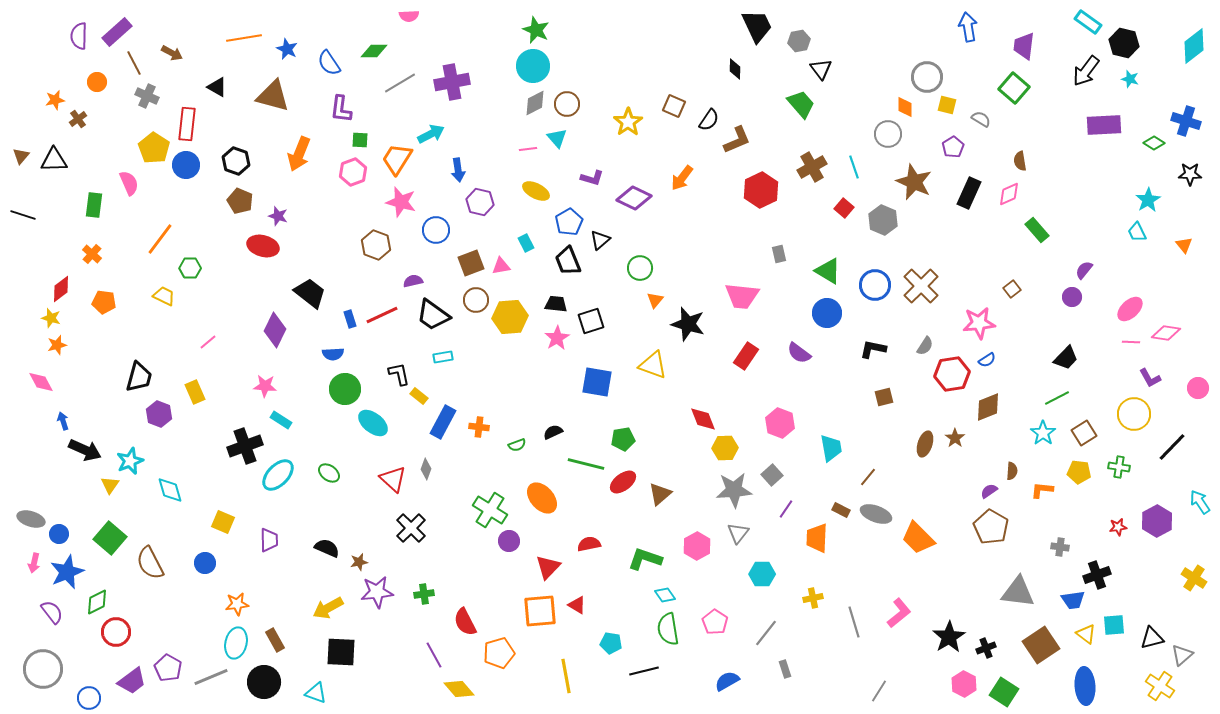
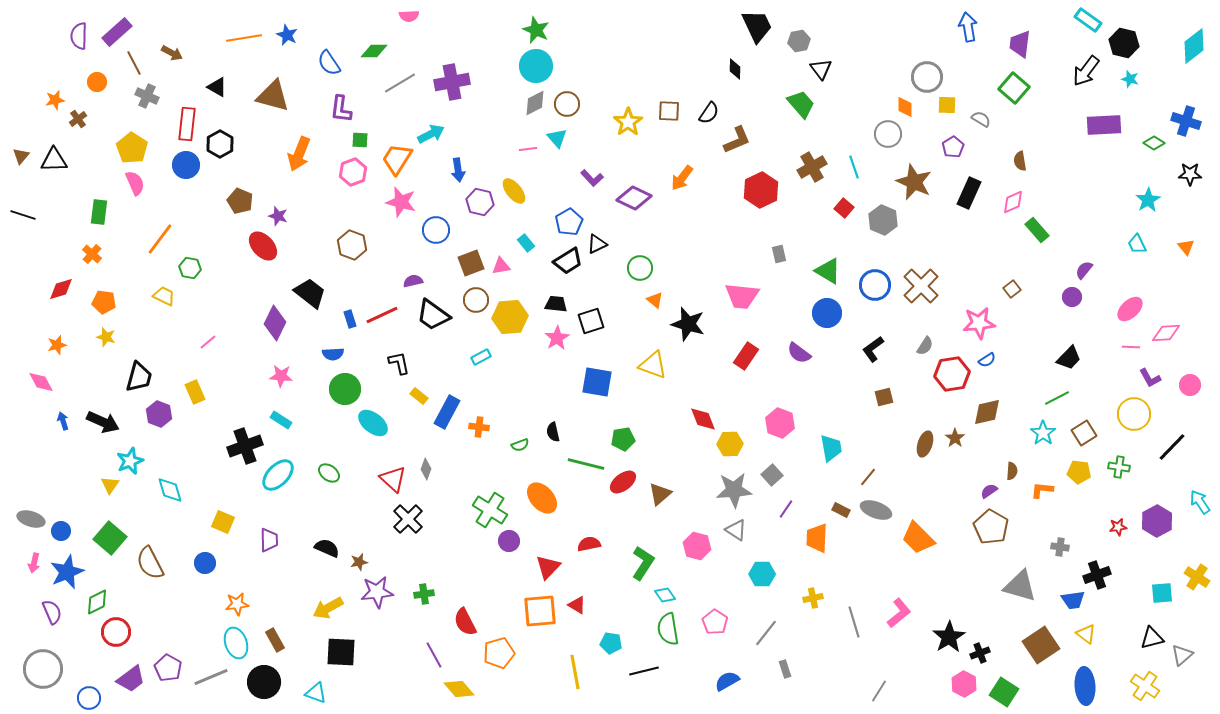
cyan rectangle at (1088, 22): moved 2 px up
purple trapezoid at (1024, 46): moved 4 px left, 2 px up
blue star at (287, 49): moved 14 px up
cyan circle at (533, 66): moved 3 px right
yellow square at (947, 105): rotated 12 degrees counterclockwise
brown square at (674, 106): moved 5 px left, 5 px down; rotated 20 degrees counterclockwise
black semicircle at (709, 120): moved 7 px up
yellow pentagon at (154, 148): moved 22 px left
black hexagon at (236, 161): moved 16 px left, 17 px up; rotated 12 degrees clockwise
purple L-shape at (592, 178): rotated 30 degrees clockwise
pink semicircle at (129, 183): moved 6 px right
yellow ellipse at (536, 191): moved 22 px left; rotated 24 degrees clockwise
pink diamond at (1009, 194): moved 4 px right, 8 px down
green rectangle at (94, 205): moved 5 px right, 7 px down
cyan trapezoid at (1137, 232): moved 12 px down
black triangle at (600, 240): moved 3 px left, 4 px down; rotated 15 degrees clockwise
cyan rectangle at (526, 243): rotated 12 degrees counterclockwise
brown hexagon at (376, 245): moved 24 px left
orange triangle at (1184, 245): moved 2 px right, 2 px down
red ellipse at (263, 246): rotated 32 degrees clockwise
black trapezoid at (568, 261): rotated 100 degrees counterclockwise
green hexagon at (190, 268): rotated 10 degrees clockwise
red diamond at (61, 289): rotated 20 degrees clockwise
orange triangle at (655, 300): rotated 30 degrees counterclockwise
yellow star at (51, 318): moved 55 px right, 19 px down
purple diamond at (275, 330): moved 7 px up
pink diamond at (1166, 333): rotated 12 degrees counterclockwise
pink line at (1131, 342): moved 5 px down
black L-shape at (873, 349): rotated 48 degrees counterclockwise
cyan rectangle at (443, 357): moved 38 px right; rotated 18 degrees counterclockwise
black trapezoid at (1066, 358): moved 3 px right
black L-shape at (399, 374): moved 11 px up
pink star at (265, 386): moved 16 px right, 10 px up
pink circle at (1198, 388): moved 8 px left, 3 px up
brown diamond at (988, 407): moved 1 px left, 5 px down; rotated 8 degrees clockwise
blue rectangle at (443, 422): moved 4 px right, 10 px up
black semicircle at (553, 432): rotated 78 degrees counterclockwise
green semicircle at (517, 445): moved 3 px right
yellow hexagon at (725, 448): moved 5 px right, 4 px up
black arrow at (85, 450): moved 18 px right, 28 px up
gray ellipse at (876, 514): moved 4 px up
black cross at (411, 528): moved 3 px left, 9 px up
gray triangle at (738, 533): moved 2 px left, 3 px up; rotated 35 degrees counterclockwise
blue circle at (59, 534): moved 2 px right, 3 px up
pink hexagon at (697, 546): rotated 16 degrees counterclockwise
green L-shape at (645, 559): moved 2 px left, 4 px down; rotated 104 degrees clockwise
yellow cross at (1194, 578): moved 3 px right, 1 px up
gray triangle at (1018, 592): moved 2 px right, 6 px up; rotated 9 degrees clockwise
purple semicircle at (52, 612): rotated 15 degrees clockwise
cyan square at (1114, 625): moved 48 px right, 32 px up
cyan ellipse at (236, 643): rotated 32 degrees counterclockwise
black cross at (986, 648): moved 6 px left, 5 px down
yellow line at (566, 676): moved 9 px right, 4 px up
purple trapezoid at (132, 681): moved 1 px left, 2 px up
yellow cross at (1160, 686): moved 15 px left
